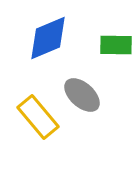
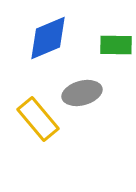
gray ellipse: moved 2 px up; rotated 57 degrees counterclockwise
yellow rectangle: moved 2 px down
